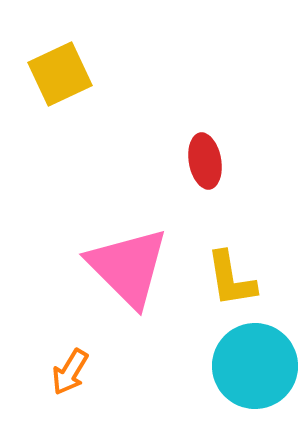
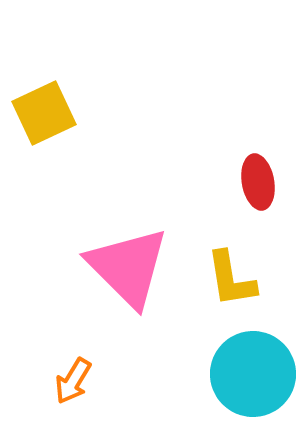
yellow square: moved 16 px left, 39 px down
red ellipse: moved 53 px right, 21 px down
cyan circle: moved 2 px left, 8 px down
orange arrow: moved 3 px right, 9 px down
